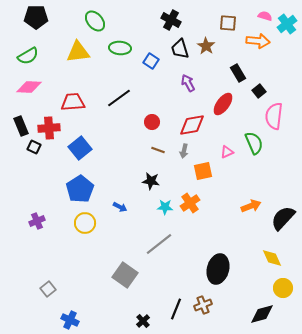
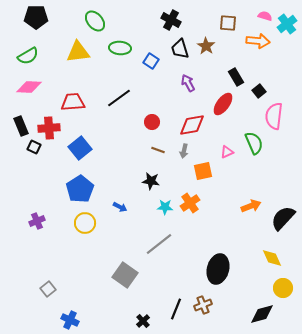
black rectangle at (238, 73): moved 2 px left, 4 px down
